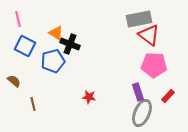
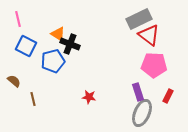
gray rectangle: rotated 15 degrees counterclockwise
orange triangle: moved 2 px right, 1 px down
blue square: moved 1 px right
red rectangle: rotated 16 degrees counterclockwise
brown line: moved 5 px up
